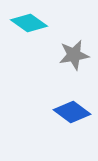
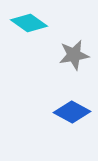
blue diamond: rotated 9 degrees counterclockwise
